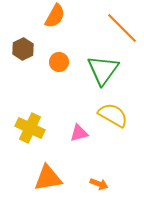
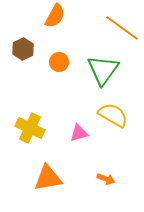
orange line: rotated 9 degrees counterclockwise
orange arrow: moved 7 px right, 5 px up
